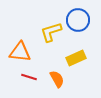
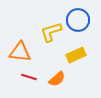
yellow rectangle: moved 3 px up
orange semicircle: rotated 78 degrees clockwise
